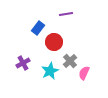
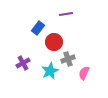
gray cross: moved 2 px left, 2 px up; rotated 24 degrees clockwise
